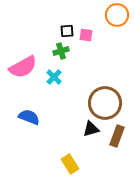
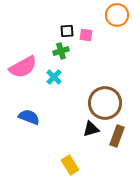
yellow rectangle: moved 1 px down
